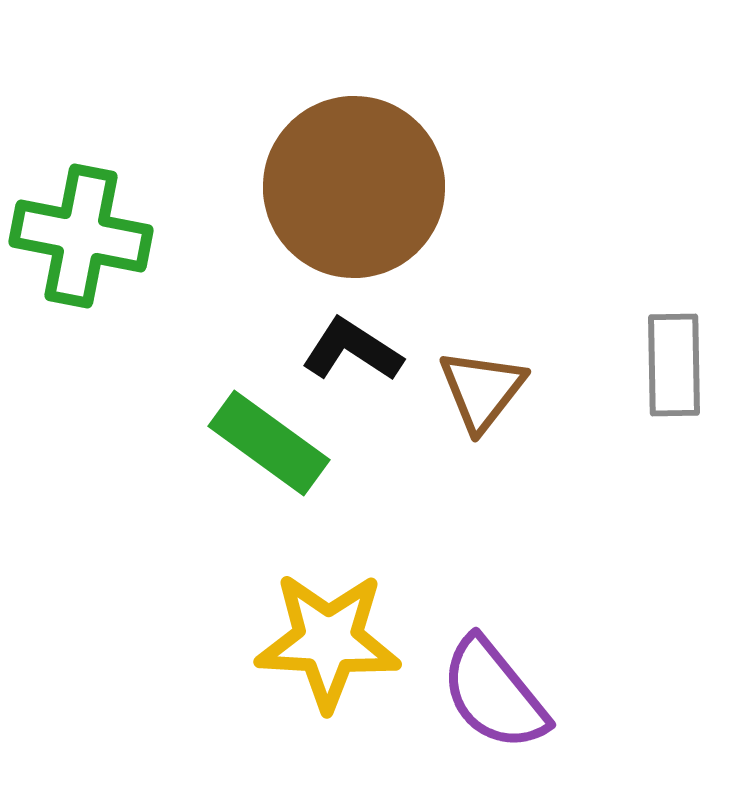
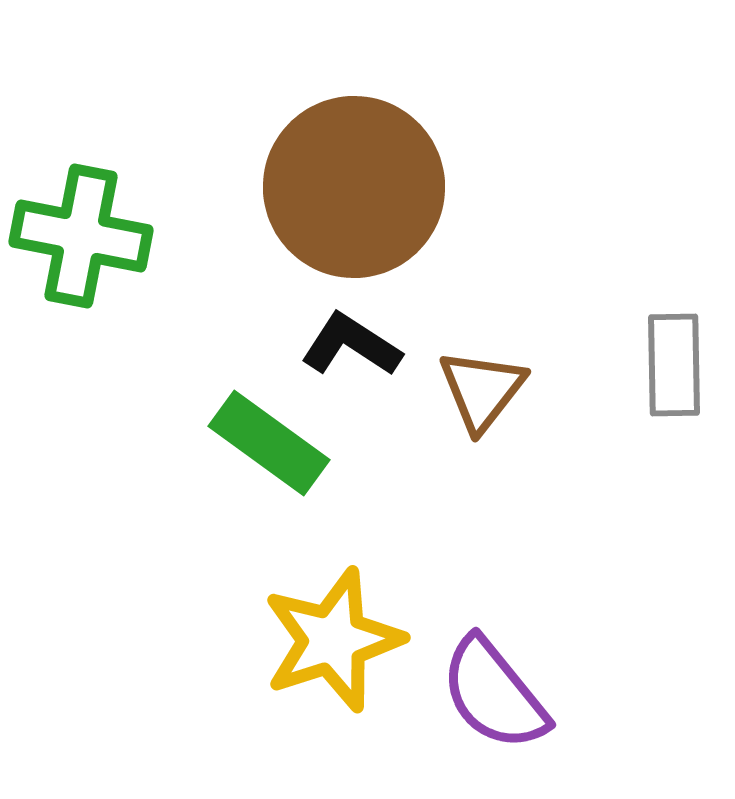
black L-shape: moved 1 px left, 5 px up
yellow star: moved 5 px right, 1 px up; rotated 21 degrees counterclockwise
